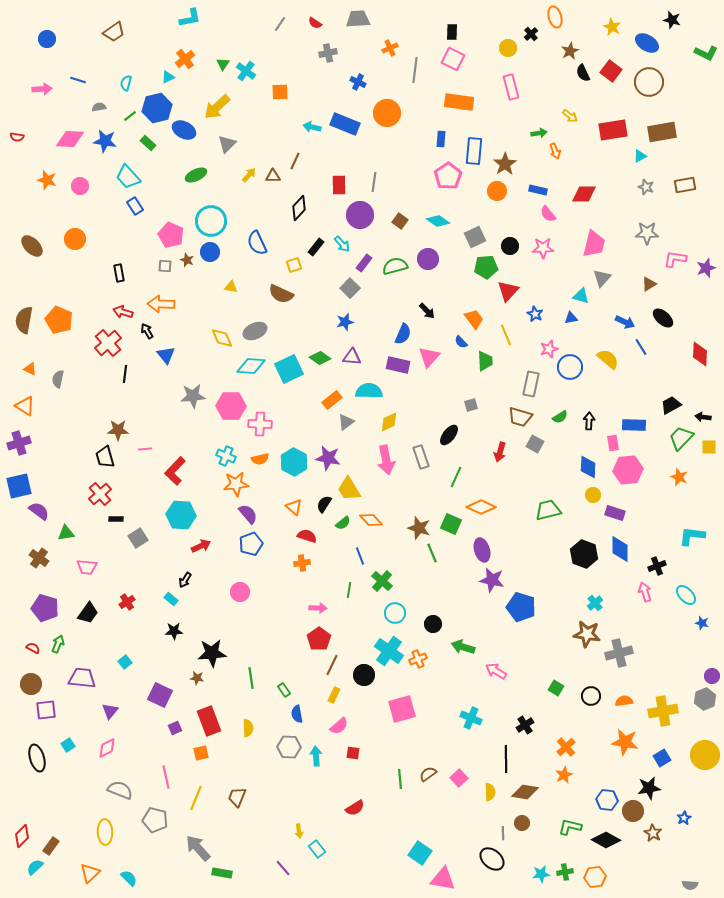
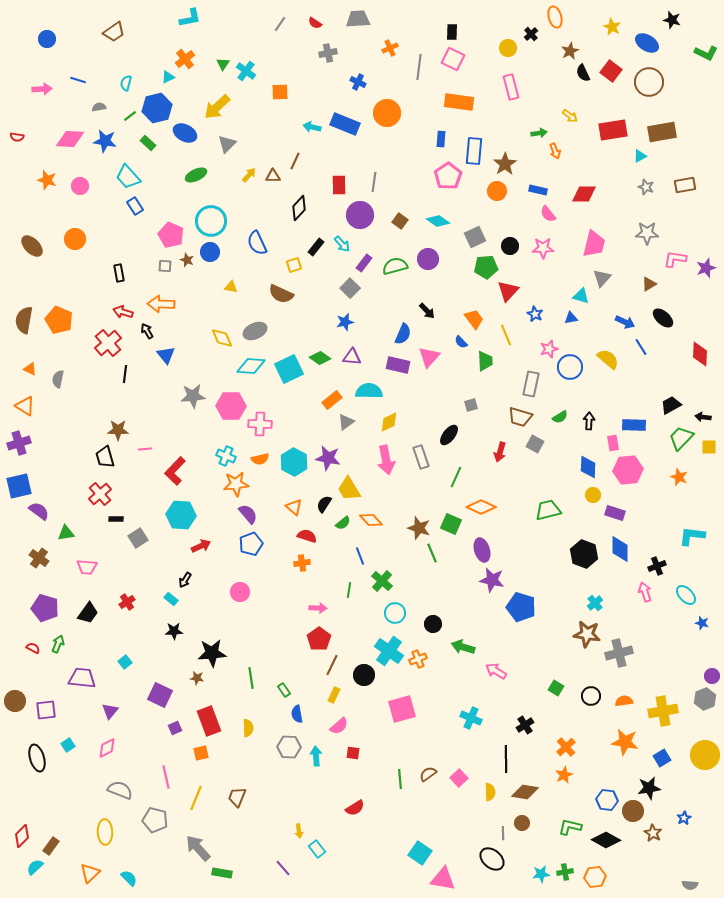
gray line at (415, 70): moved 4 px right, 3 px up
blue ellipse at (184, 130): moved 1 px right, 3 px down
brown circle at (31, 684): moved 16 px left, 17 px down
